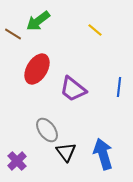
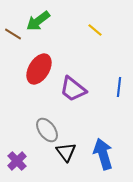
red ellipse: moved 2 px right
